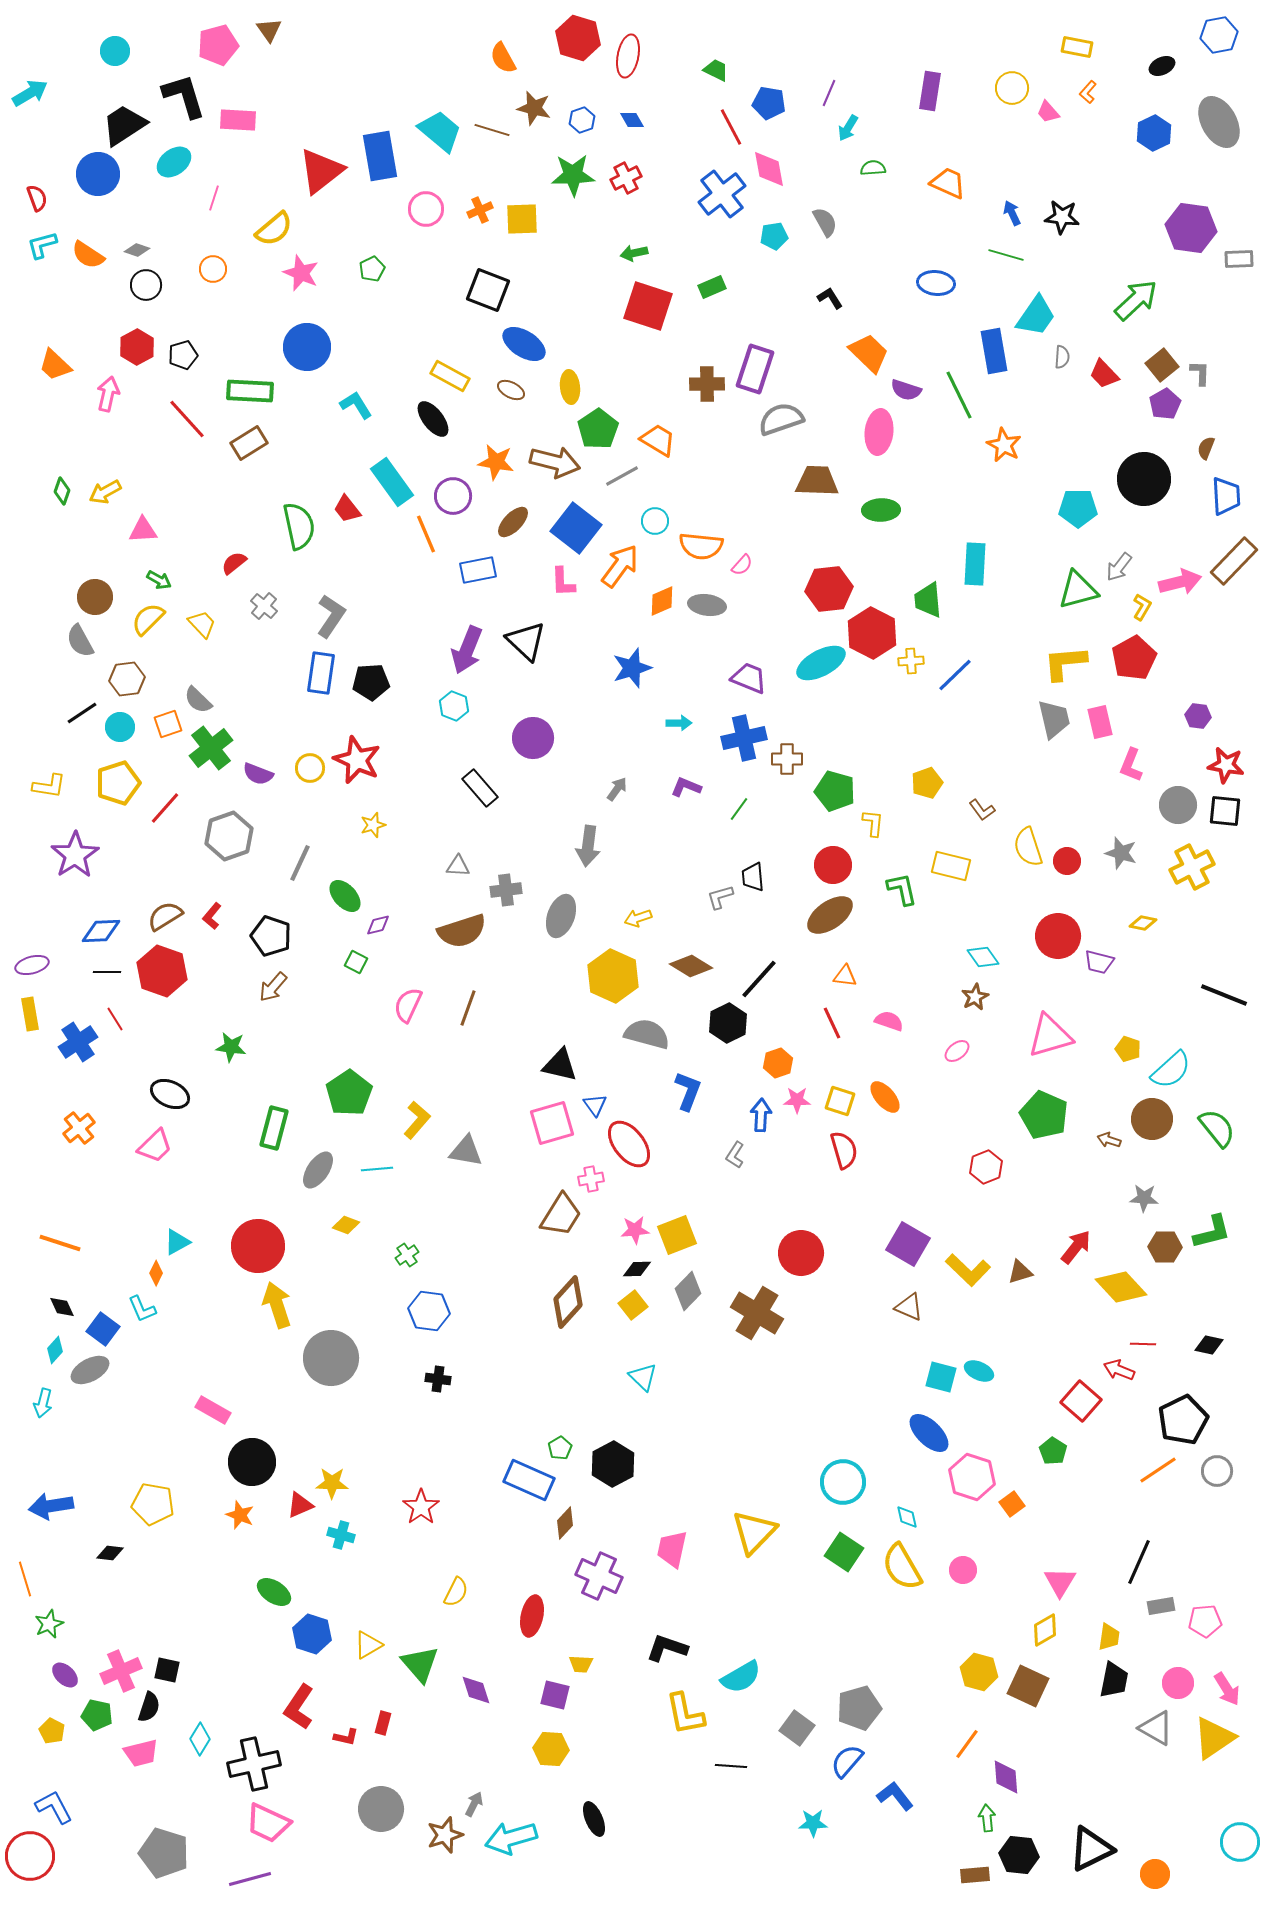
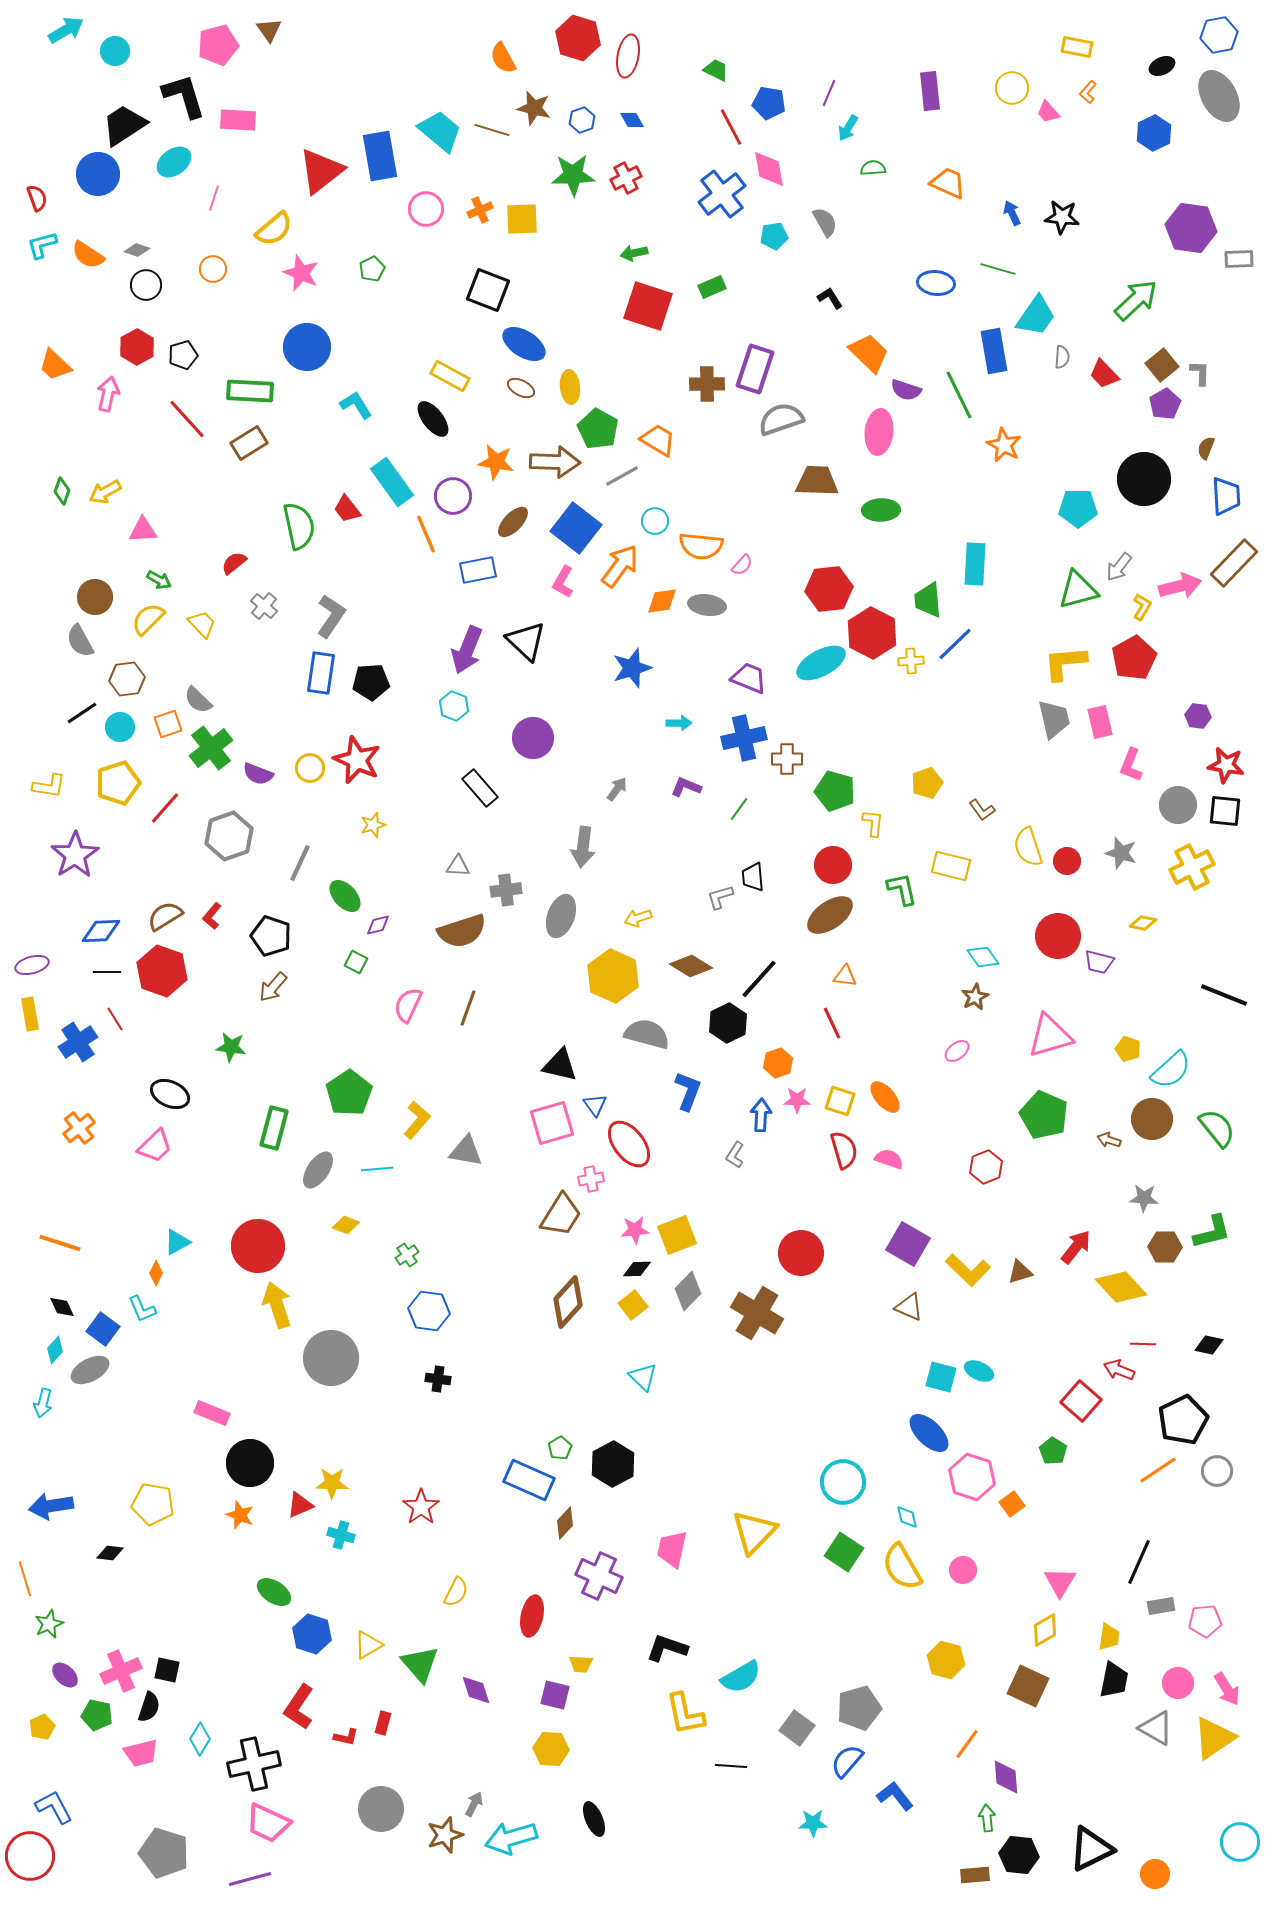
purple rectangle at (930, 91): rotated 15 degrees counterclockwise
cyan arrow at (30, 93): moved 36 px right, 63 px up
gray ellipse at (1219, 122): moved 26 px up
green line at (1006, 255): moved 8 px left, 14 px down
brown ellipse at (511, 390): moved 10 px right, 2 px up
green pentagon at (598, 429): rotated 9 degrees counterclockwise
brown arrow at (555, 462): rotated 12 degrees counterclockwise
brown rectangle at (1234, 561): moved 2 px down
pink L-shape at (563, 582): rotated 32 degrees clockwise
pink arrow at (1180, 582): moved 4 px down
orange diamond at (662, 601): rotated 16 degrees clockwise
blue line at (955, 675): moved 31 px up
gray arrow at (588, 846): moved 5 px left, 1 px down
pink semicircle at (889, 1021): moved 138 px down
pink rectangle at (213, 1410): moved 1 px left, 3 px down; rotated 8 degrees counterclockwise
black circle at (252, 1462): moved 2 px left, 1 px down
yellow hexagon at (979, 1672): moved 33 px left, 12 px up
yellow pentagon at (52, 1731): moved 10 px left, 4 px up; rotated 20 degrees clockwise
